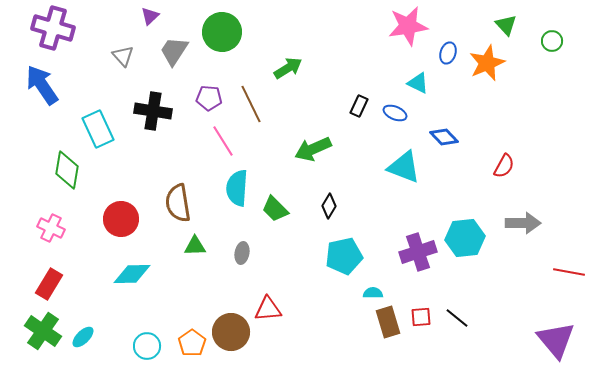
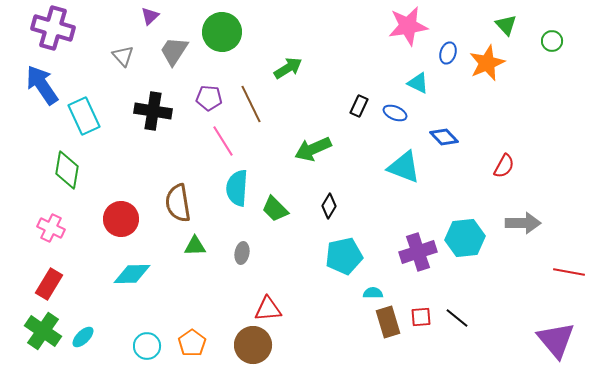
cyan rectangle at (98, 129): moved 14 px left, 13 px up
brown circle at (231, 332): moved 22 px right, 13 px down
